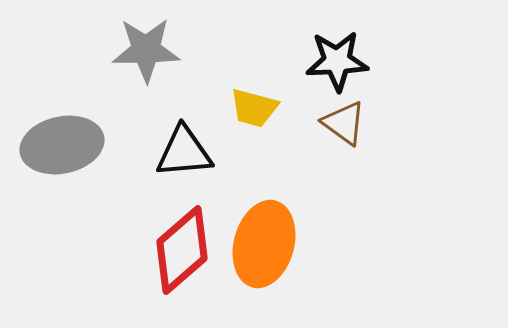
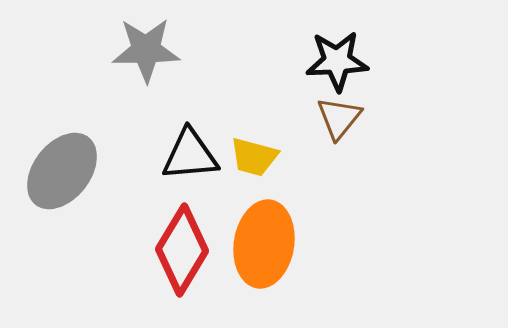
yellow trapezoid: moved 49 px down
brown triangle: moved 5 px left, 5 px up; rotated 33 degrees clockwise
gray ellipse: moved 26 px down; rotated 40 degrees counterclockwise
black triangle: moved 6 px right, 3 px down
orange ellipse: rotated 6 degrees counterclockwise
red diamond: rotated 18 degrees counterclockwise
